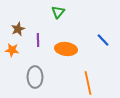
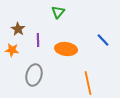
brown star: rotated 16 degrees counterclockwise
gray ellipse: moved 1 px left, 2 px up; rotated 15 degrees clockwise
